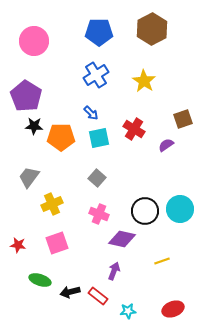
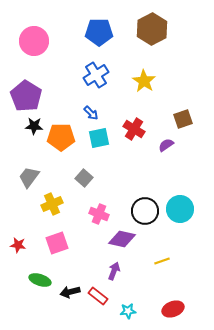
gray square: moved 13 px left
